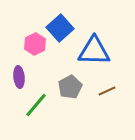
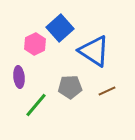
blue triangle: rotated 32 degrees clockwise
gray pentagon: rotated 25 degrees clockwise
